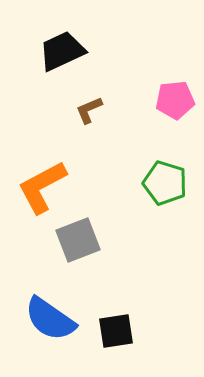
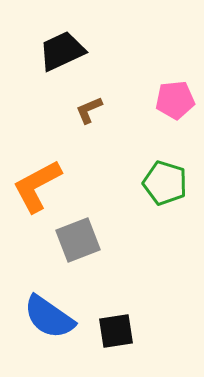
orange L-shape: moved 5 px left, 1 px up
blue semicircle: moved 1 px left, 2 px up
